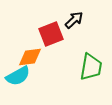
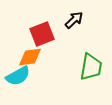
red square: moved 9 px left
